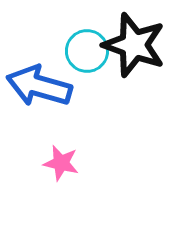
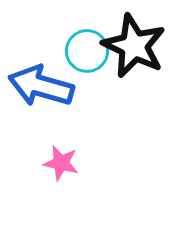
black star: moved 1 px down; rotated 6 degrees clockwise
blue arrow: moved 2 px right
